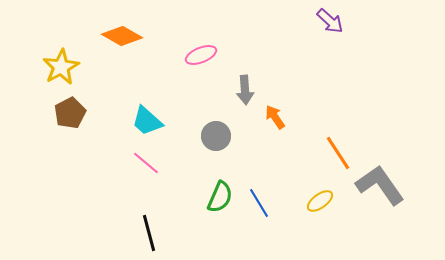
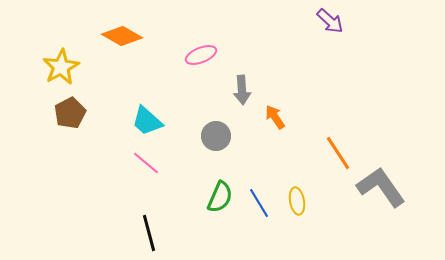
gray arrow: moved 3 px left
gray L-shape: moved 1 px right, 2 px down
yellow ellipse: moved 23 px left; rotated 64 degrees counterclockwise
